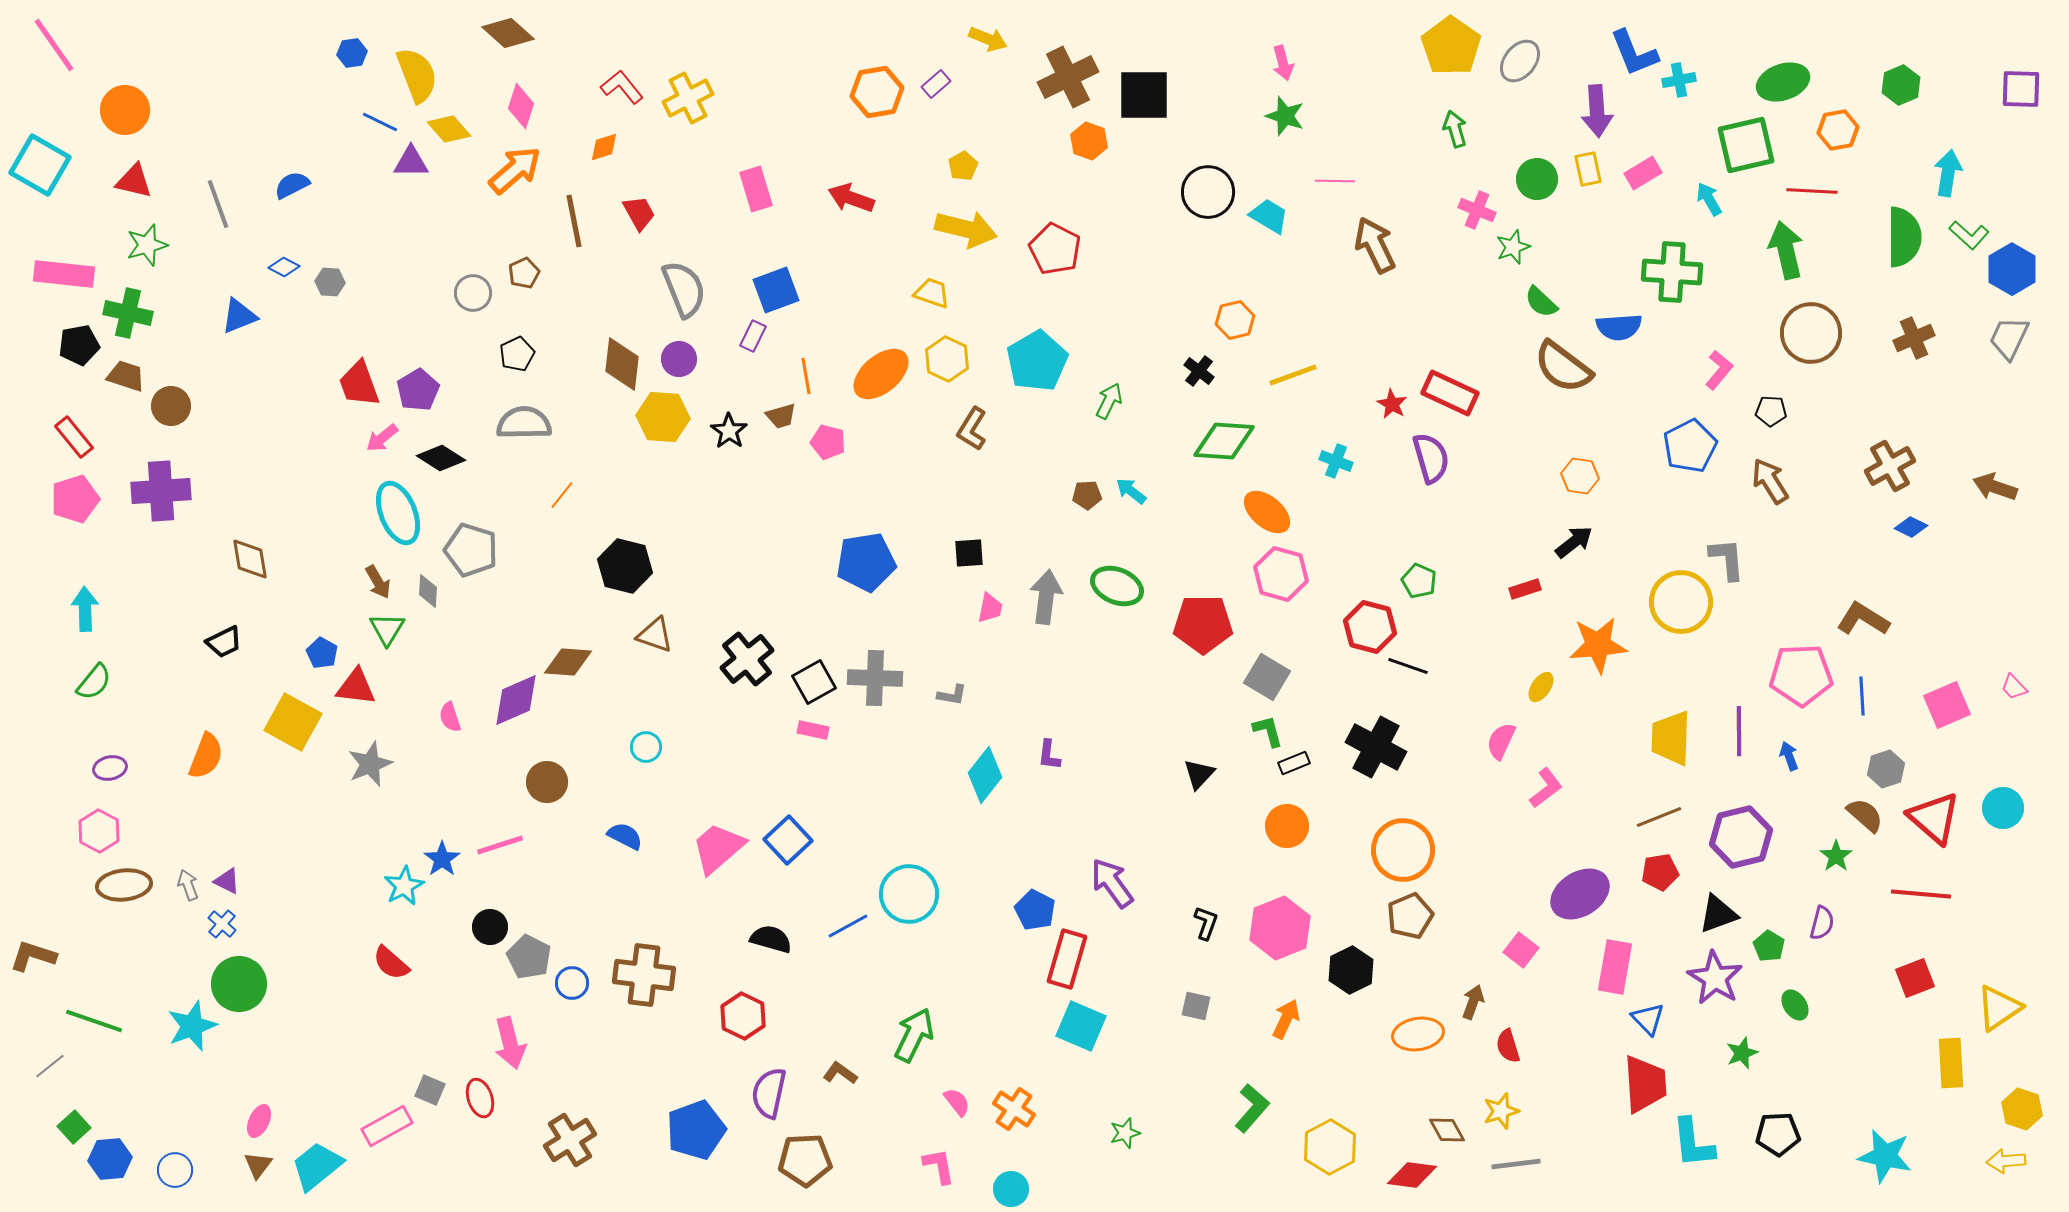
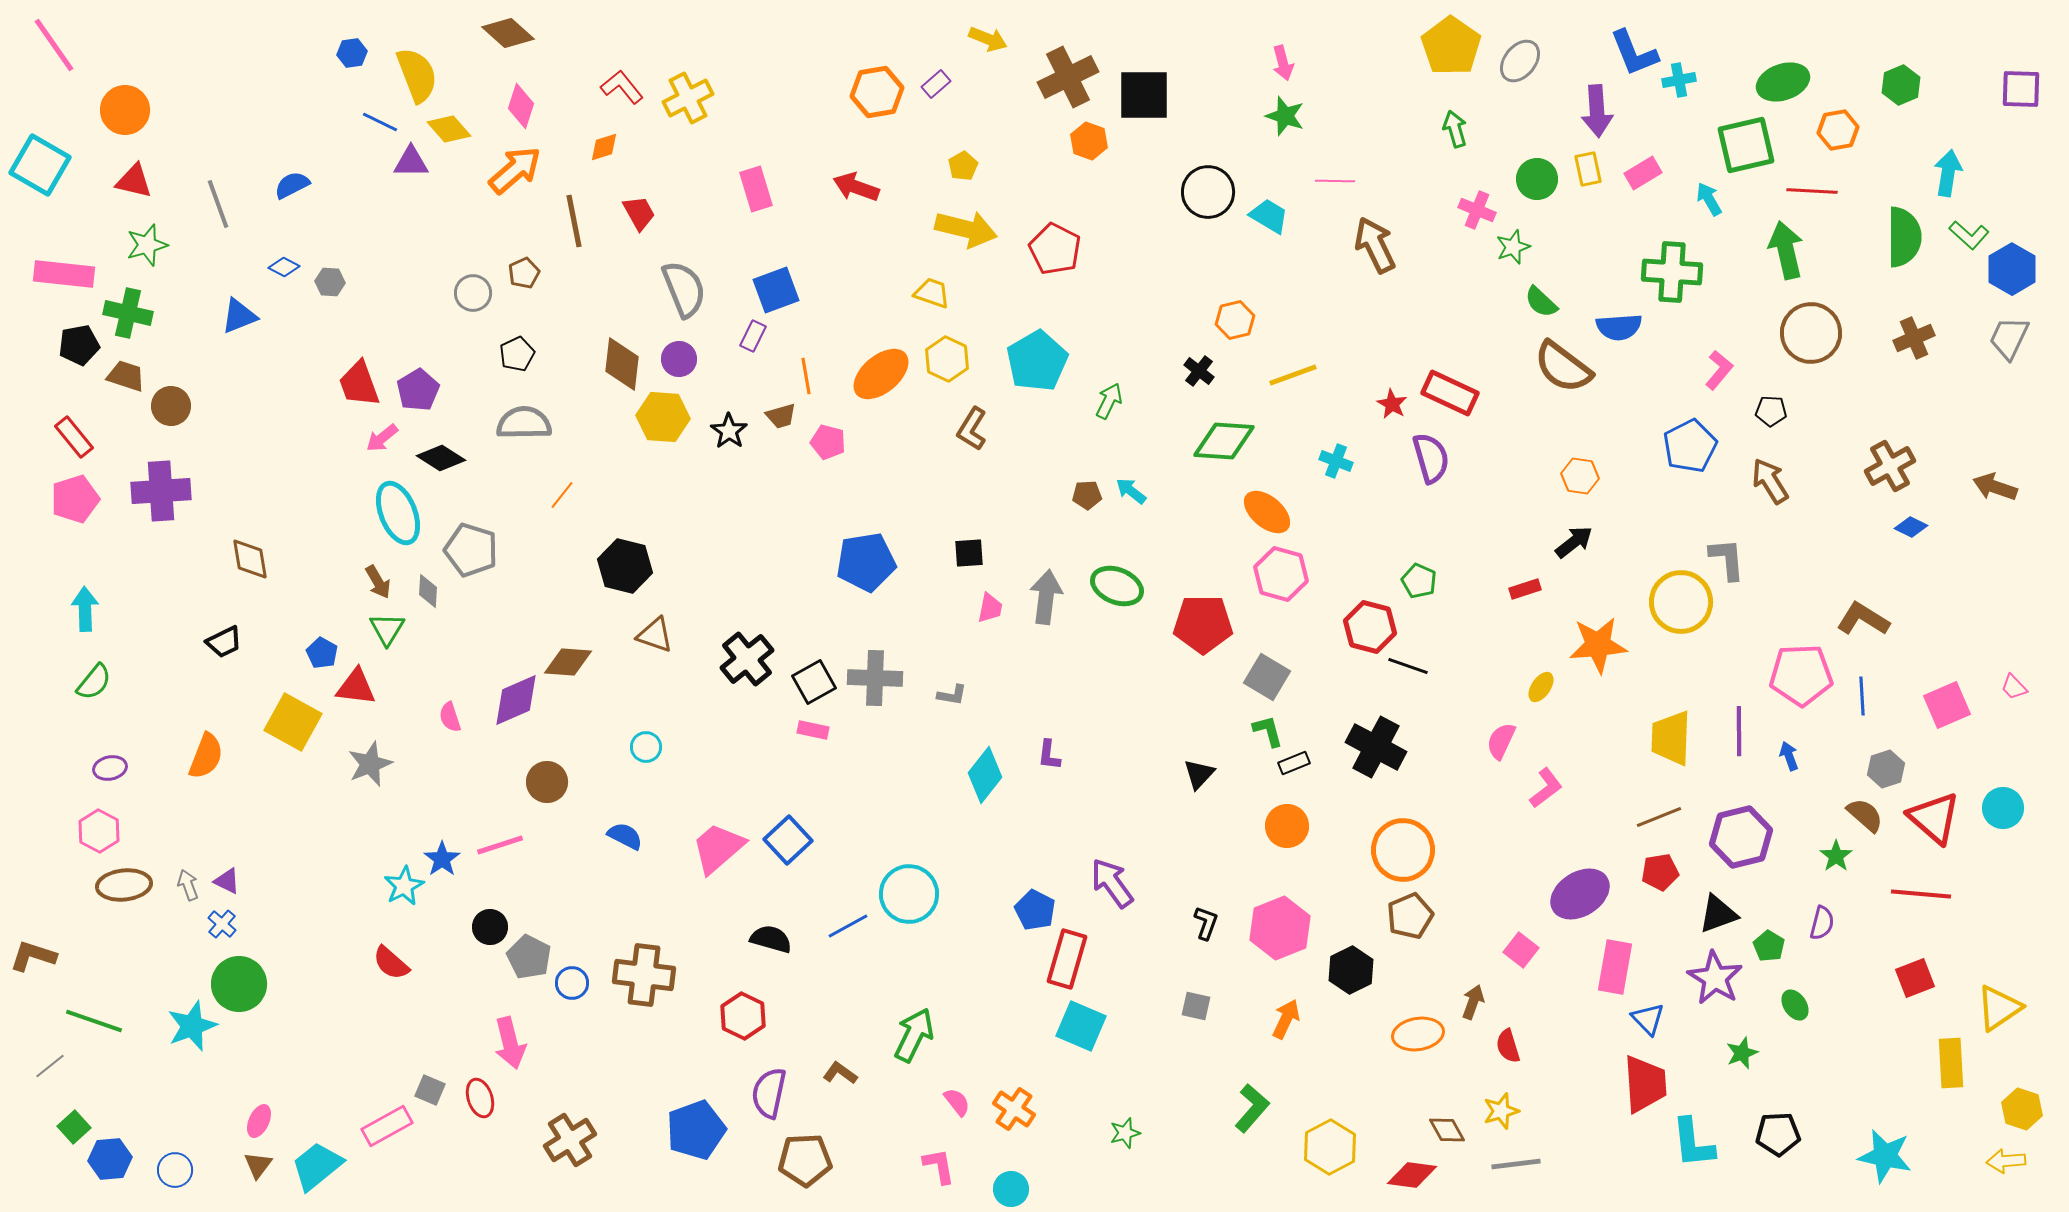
red arrow at (851, 198): moved 5 px right, 11 px up
